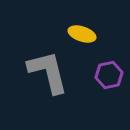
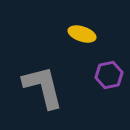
gray L-shape: moved 5 px left, 15 px down
